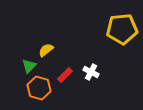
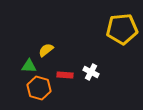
green triangle: rotated 49 degrees clockwise
red rectangle: rotated 49 degrees clockwise
